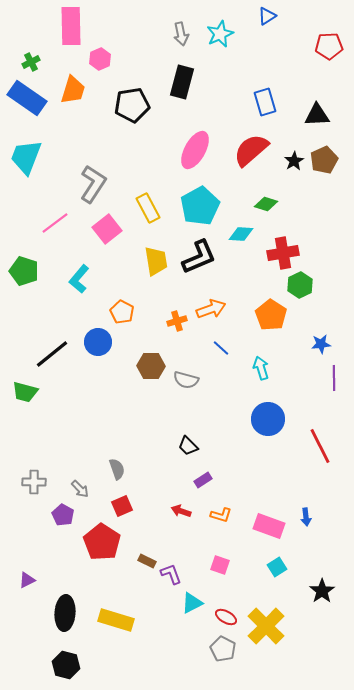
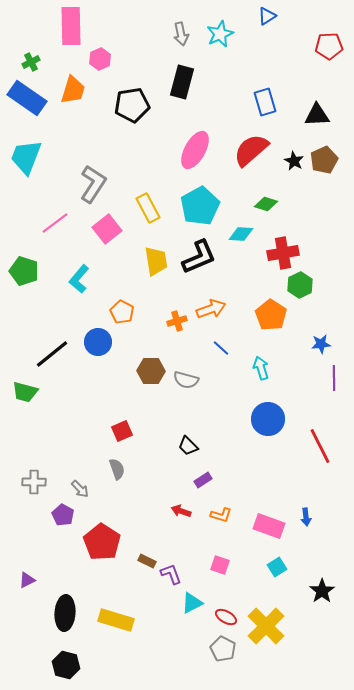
black star at (294, 161): rotated 12 degrees counterclockwise
brown hexagon at (151, 366): moved 5 px down
red square at (122, 506): moved 75 px up
